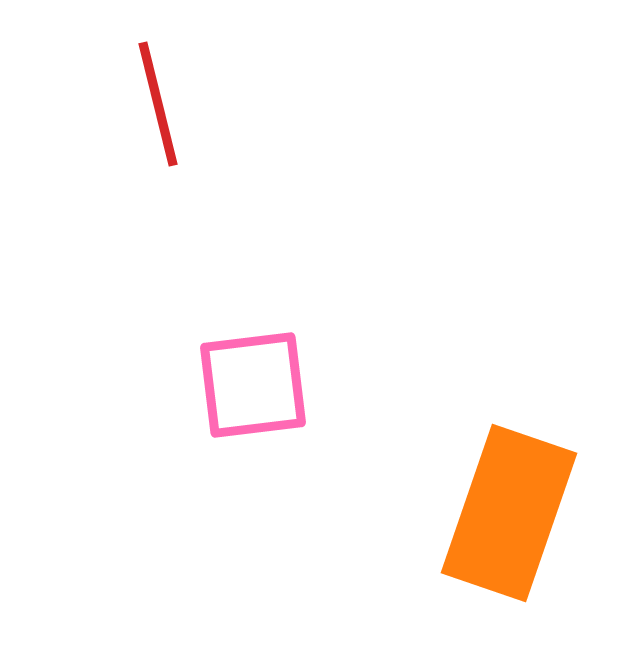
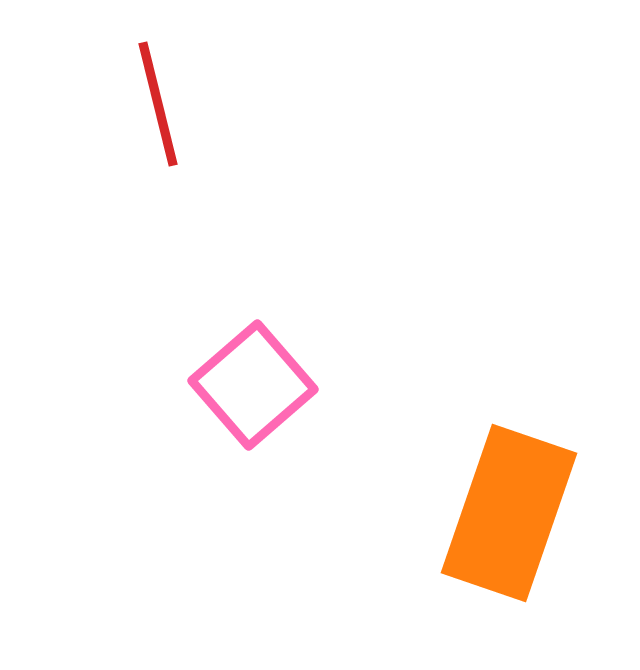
pink square: rotated 34 degrees counterclockwise
